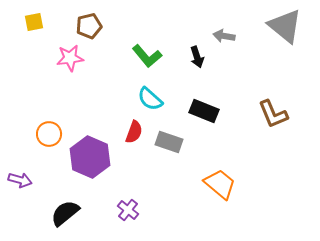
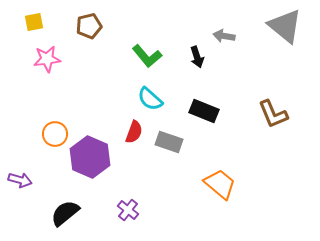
pink star: moved 23 px left, 1 px down
orange circle: moved 6 px right
